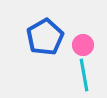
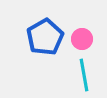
pink circle: moved 1 px left, 6 px up
